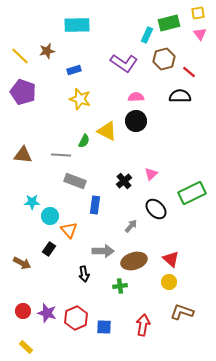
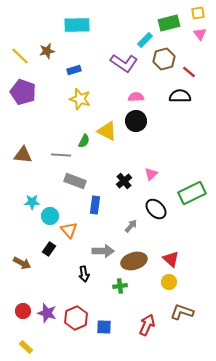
cyan rectangle at (147, 35): moved 2 px left, 5 px down; rotated 21 degrees clockwise
red arrow at (143, 325): moved 4 px right; rotated 15 degrees clockwise
